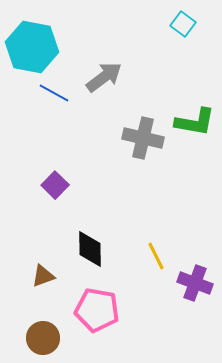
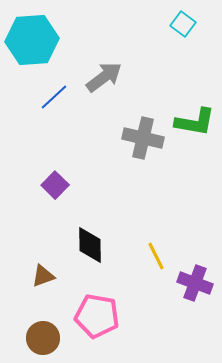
cyan hexagon: moved 7 px up; rotated 15 degrees counterclockwise
blue line: moved 4 px down; rotated 72 degrees counterclockwise
black diamond: moved 4 px up
pink pentagon: moved 6 px down
